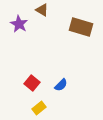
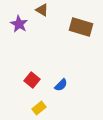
red square: moved 3 px up
